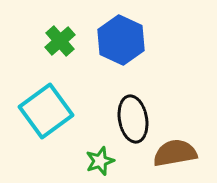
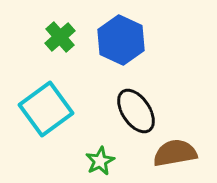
green cross: moved 4 px up
cyan square: moved 2 px up
black ellipse: moved 3 px right, 8 px up; rotated 24 degrees counterclockwise
green star: rotated 8 degrees counterclockwise
